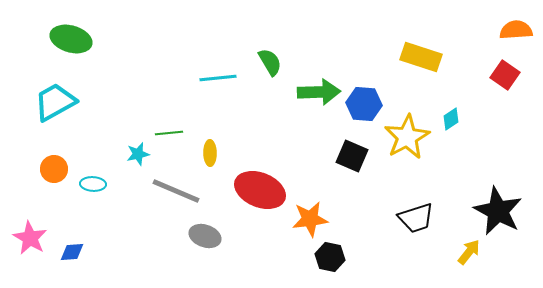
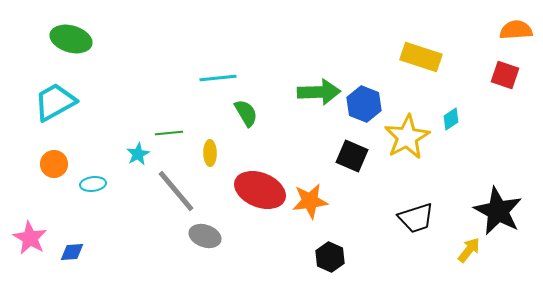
green semicircle: moved 24 px left, 51 px down
red square: rotated 16 degrees counterclockwise
blue hexagon: rotated 16 degrees clockwise
cyan star: rotated 15 degrees counterclockwise
orange circle: moved 5 px up
cyan ellipse: rotated 10 degrees counterclockwise
gray line: rotated 27 degrees clockwise
orange star: moved 18 px up
yellow arrow: moved 2 px up
black hexagon: rotated 12 degrees clockwise
